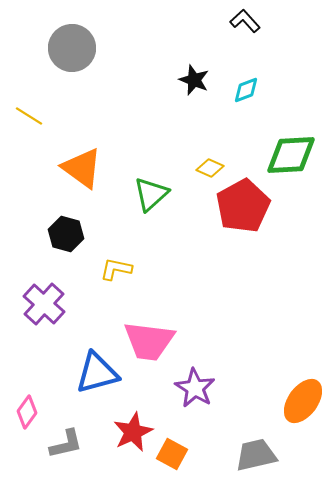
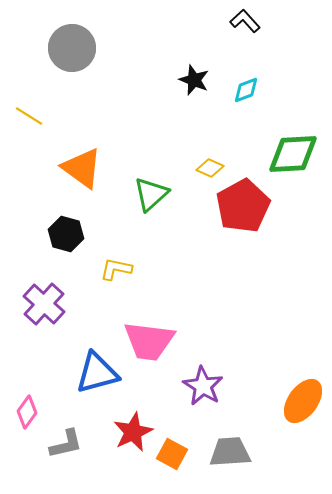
green diamond: moved 2 px right, 1 px up
purple star: moved 8 px right, 2 px up
gray trapezoid: moved 26 px left, 3 px up; rotated 9 degrees clockwise
